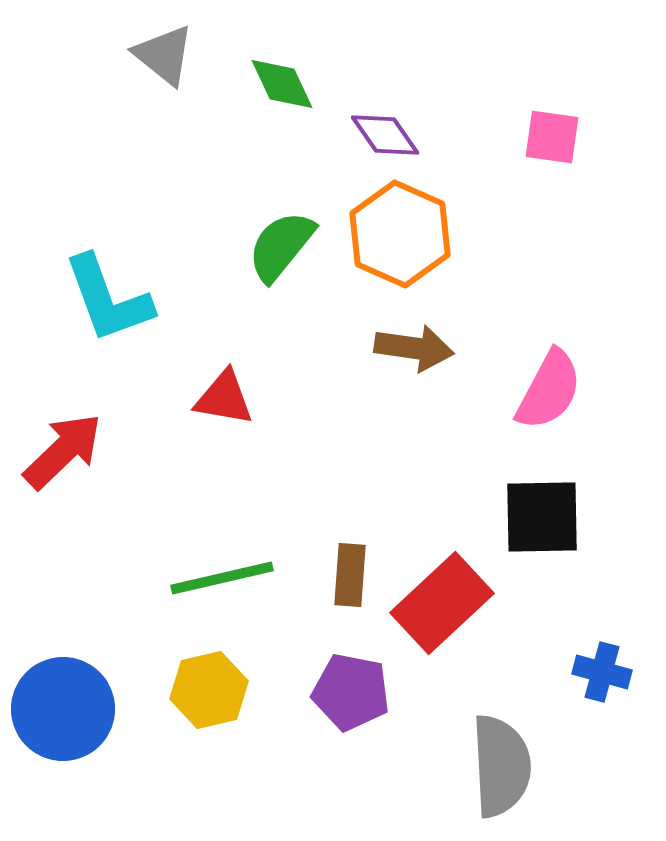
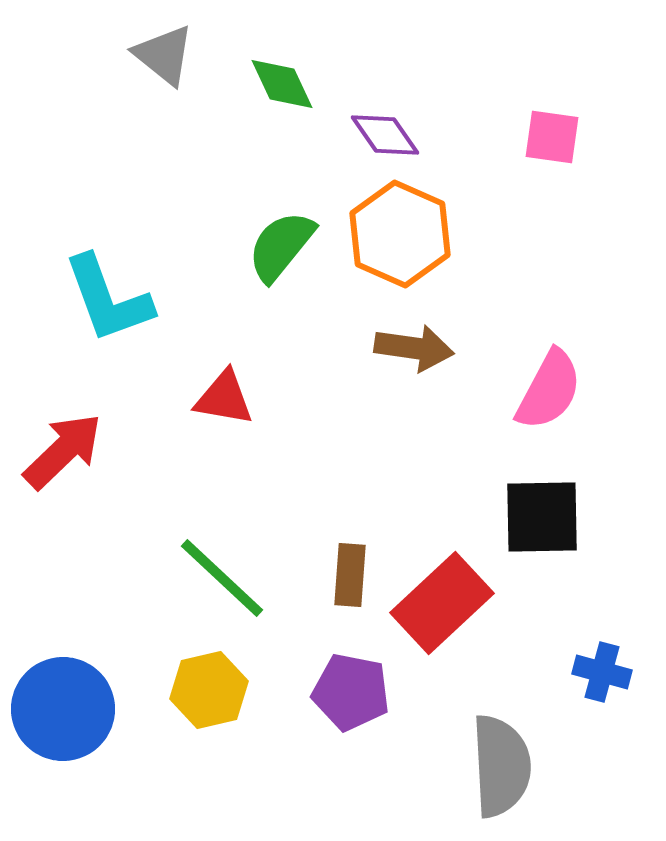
green line: rotated 56 degrees clockwise
